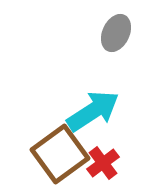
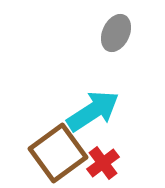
brown square: moved 2 px left, 1 px up
